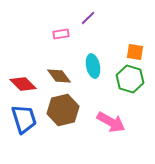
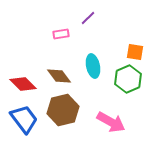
green hexagon: moved 2 px left; rotated 20 degrees clockwise
blue trapezoid: rotated 20 degrees counterclockwise
